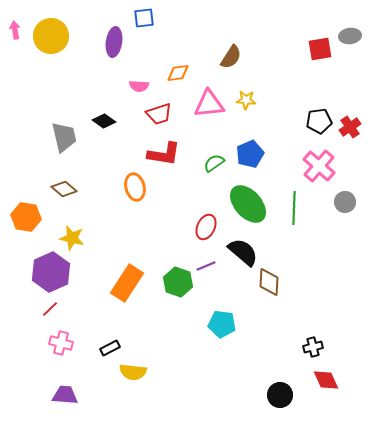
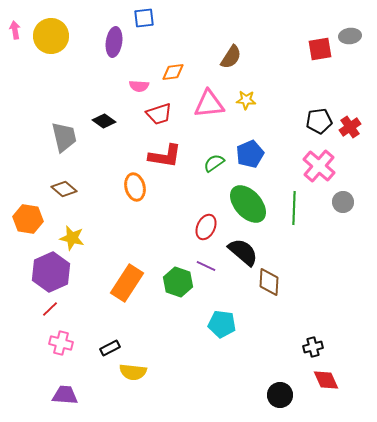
orange diamond at (178, 73): moved 5 px left, 1 px up
red L-shape at (164, 154): moved 1 px right, 2 px down
gray circle at (345, 202): moved 2 px left
orange hexagon at (26, 217): moved 2 px right, 2 px down
purple line at (206, 266): rotated 48 degrees clockwise
